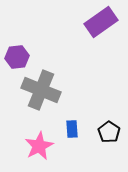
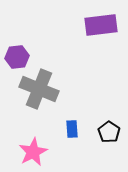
purple rectangle: moved 3 px down; rotated 28 degrees clockwise
gray cross: moved 2 px left, 1 px up
pink star: moved 6 px left, 6 px down
